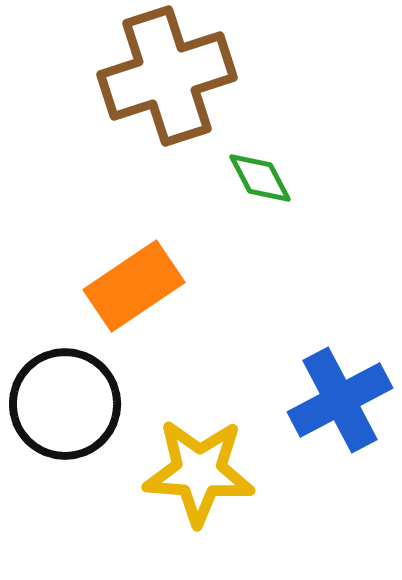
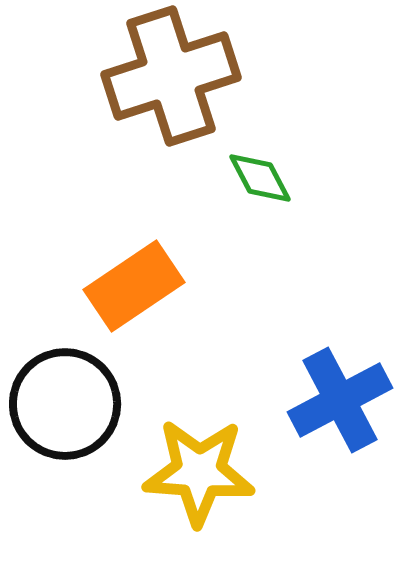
brown cross: moved 4 px right
